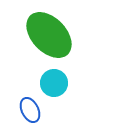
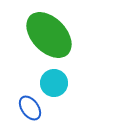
blue ellipse: moved 2 px up; rotated 10 degrees counterclockwise
